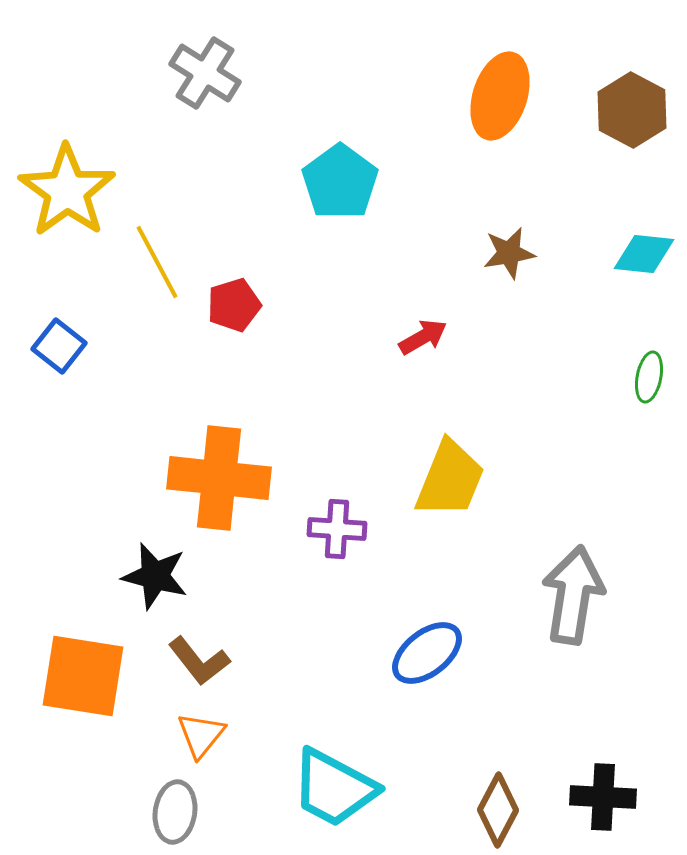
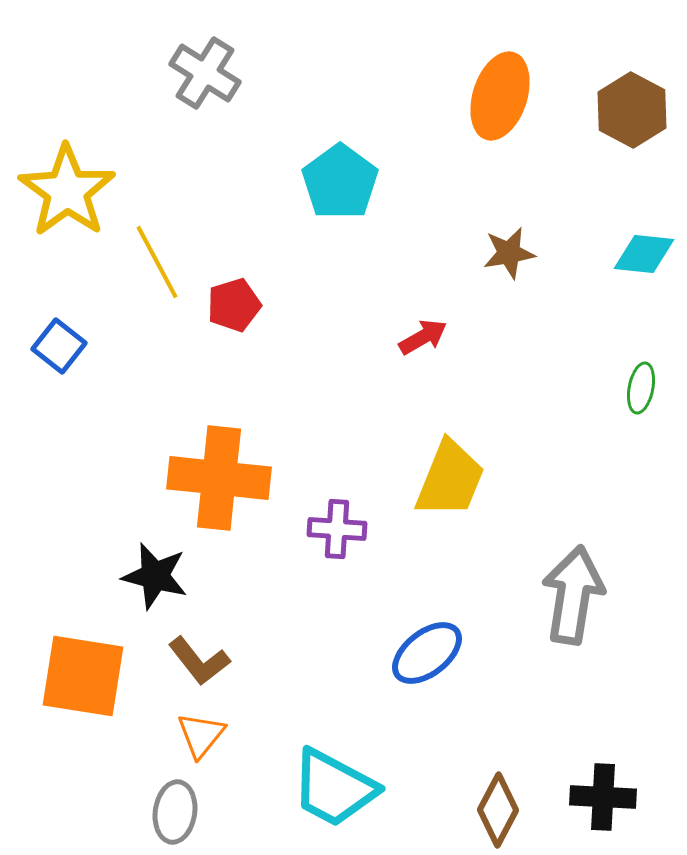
green ellipse: moved 8 px left, 11 px down
